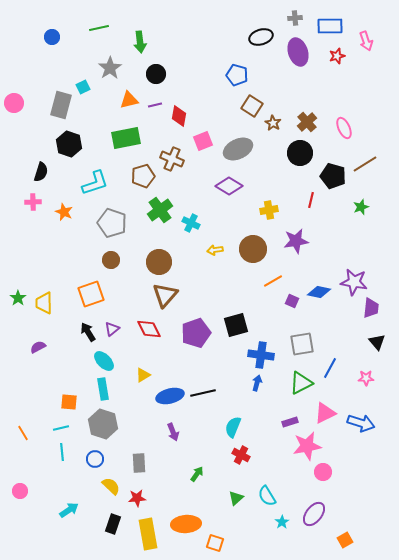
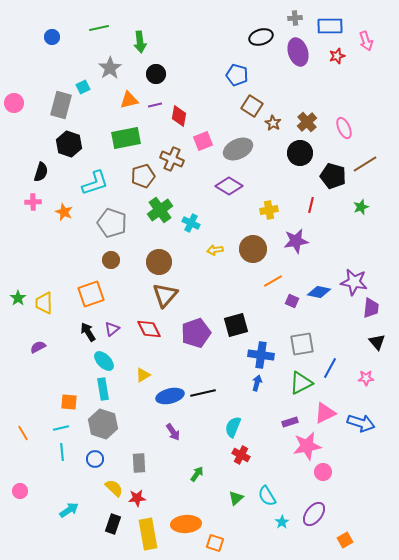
red line at (311, 200): moved 5 px down
purple arrow at (173, 432): rotated 12 degrees counterclockwise
yellow semicircle at (111, 486): moved 3 px right, 2 px down
